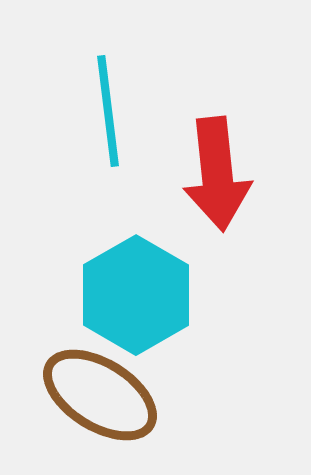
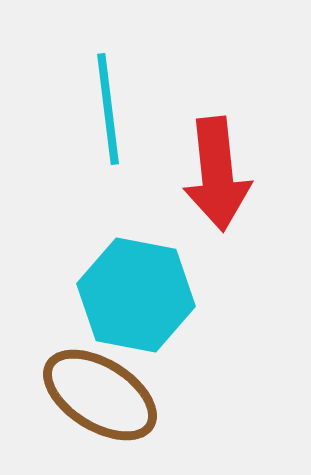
cyan line: moved 2 px up
cyan hexagon: rotated 19 degrees counterclockwise
